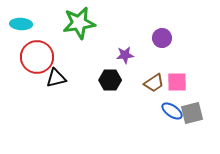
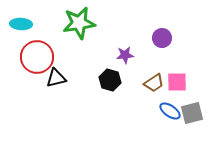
black hexagon: rotated 15 degrees clockwise
blue ellipse: moved 2 px left
